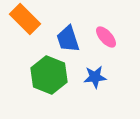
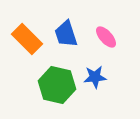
orange rectangle: moved 2 px right, 20 px down
blue trapezoid: moved 2 px left, 5 px up
green hexagon: moved 8 px right, 10 px down; rotated 9 degrees counterclockwise
